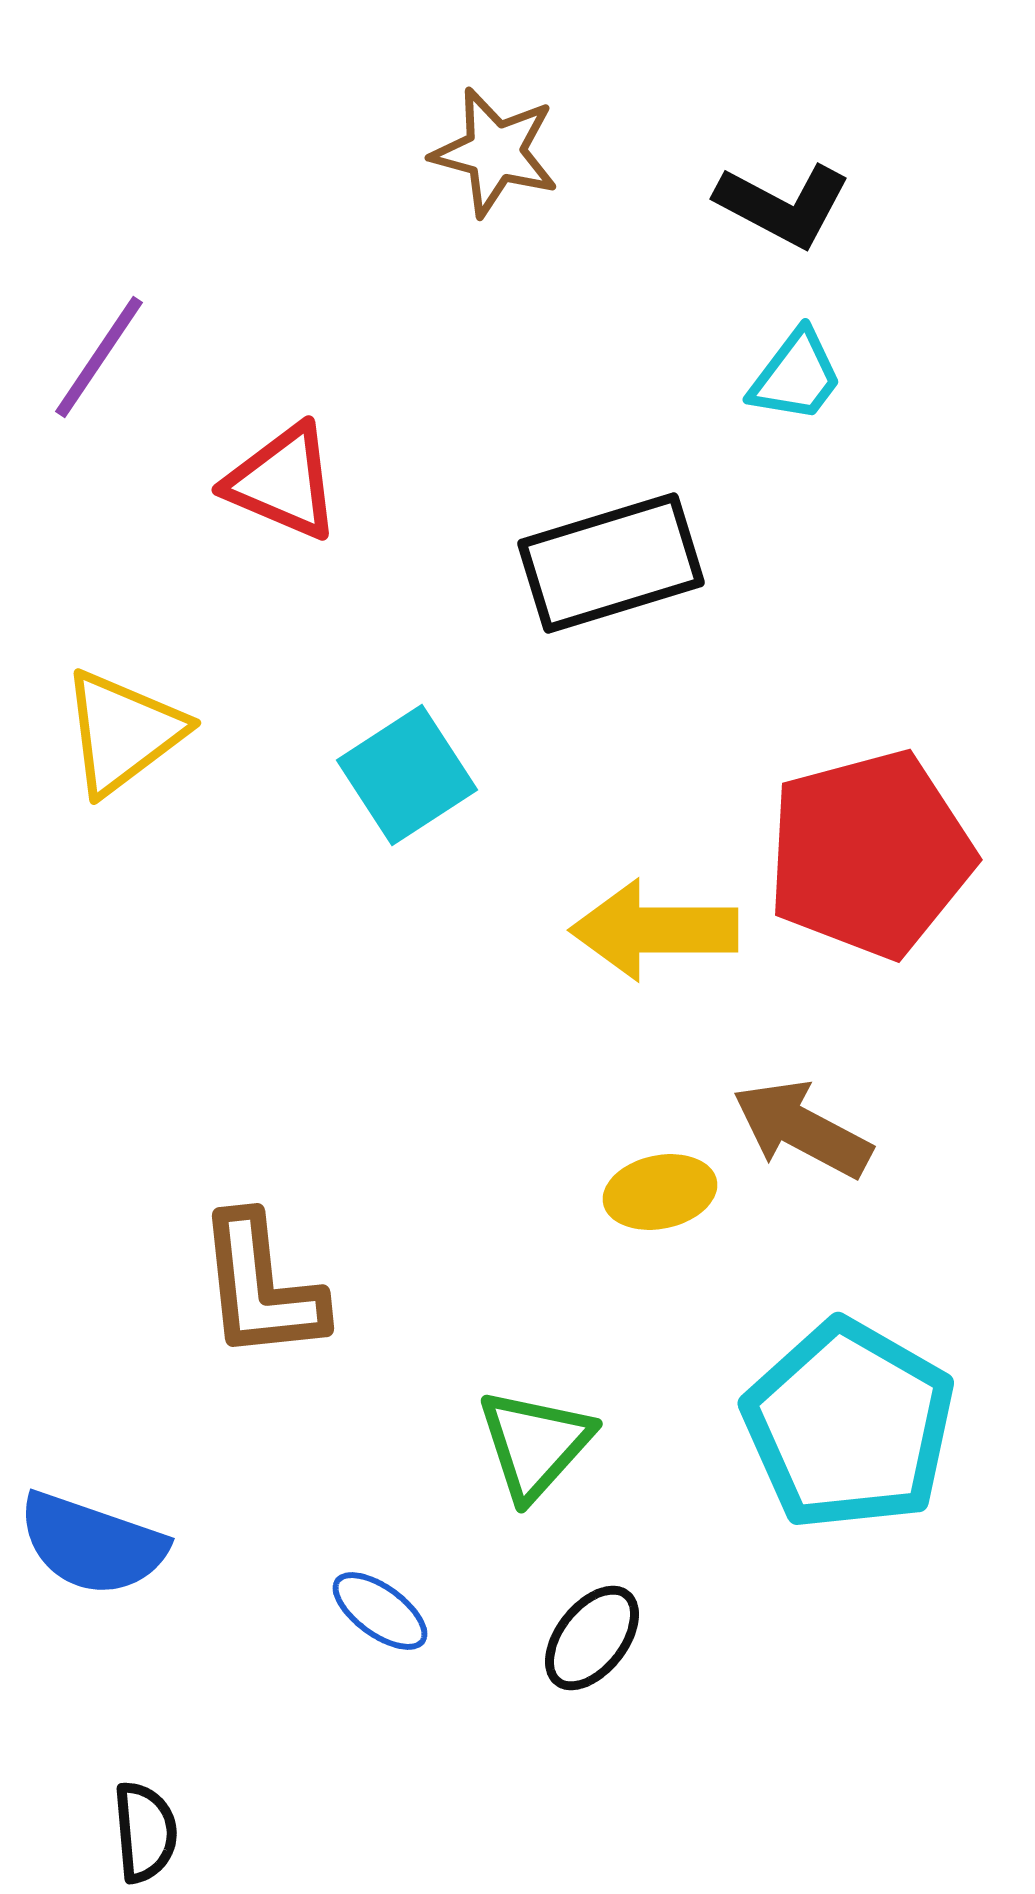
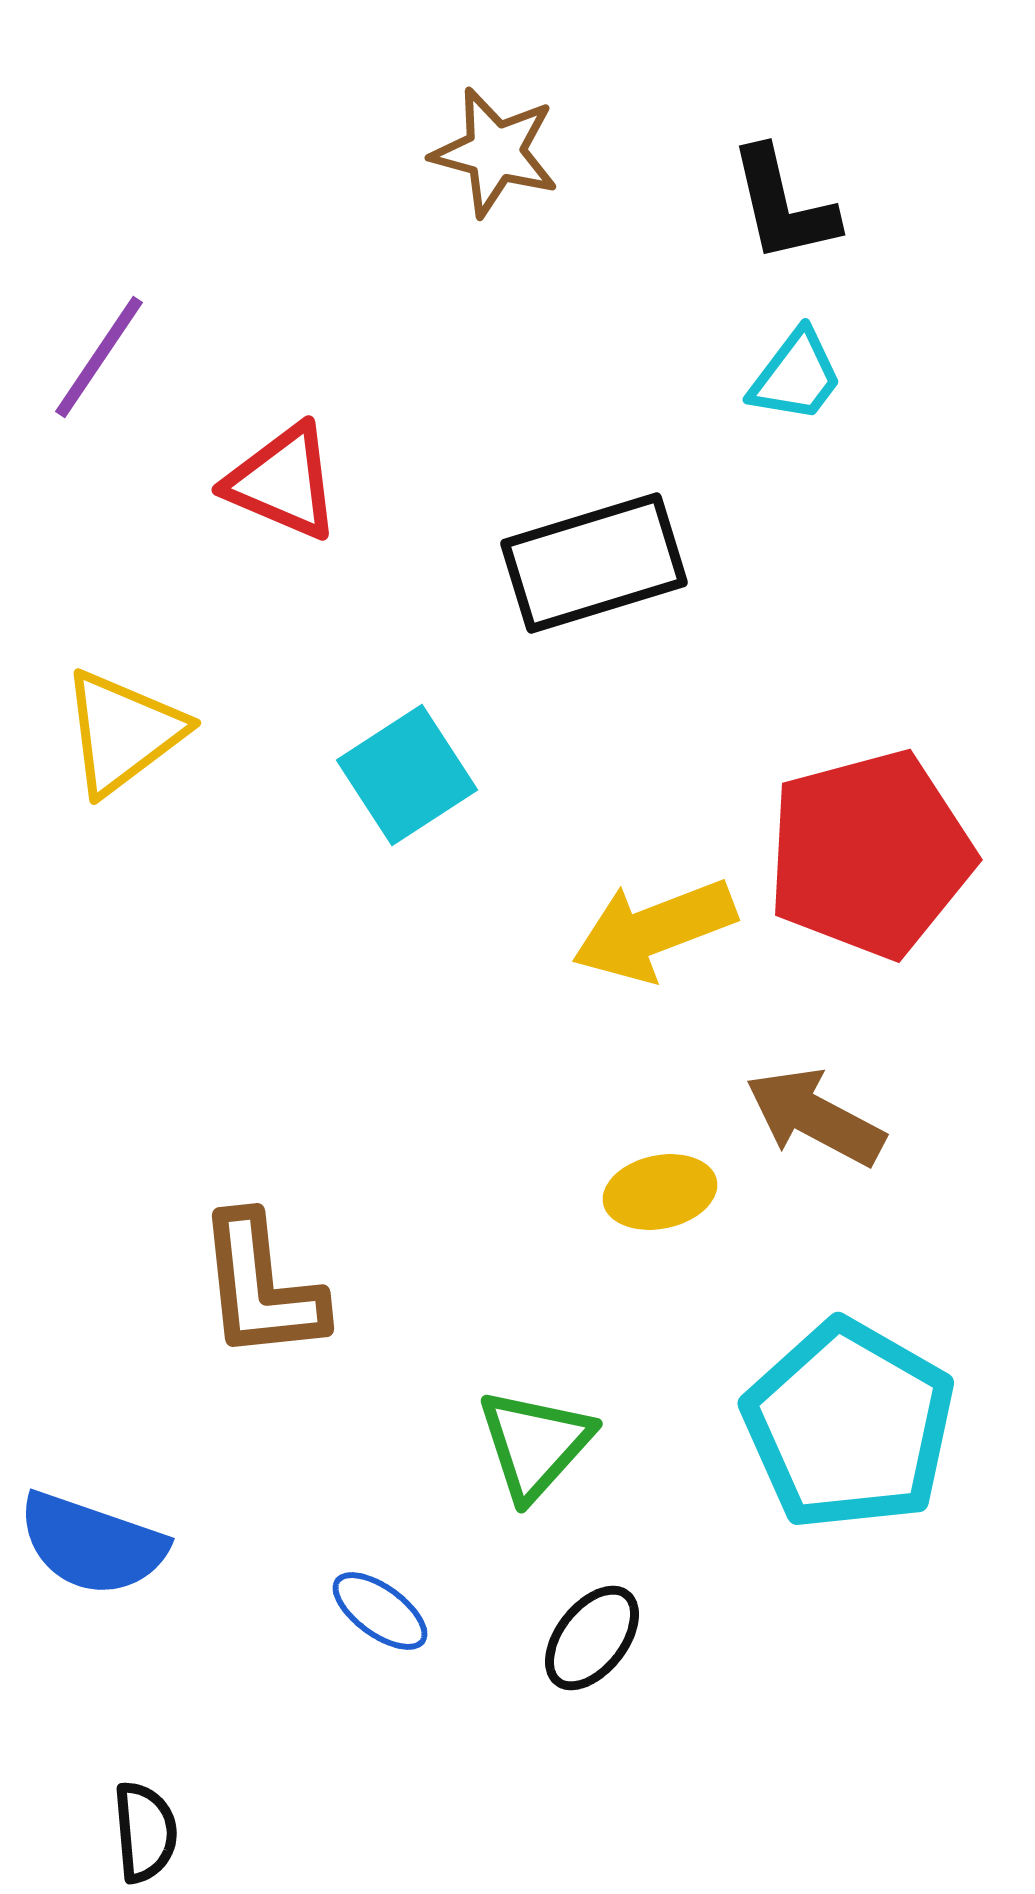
black L-shape: rotated 49 degrees clockwise
black rectangle: moved 17 px left
yellow arrow: rotated 21 degrees counterclockwise
brown arrow: moved 13 px right, 12 px up
